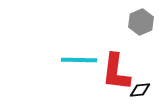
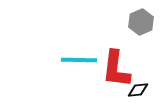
red L-shape: moved 3 px up
black diamond: moved 2 px left
